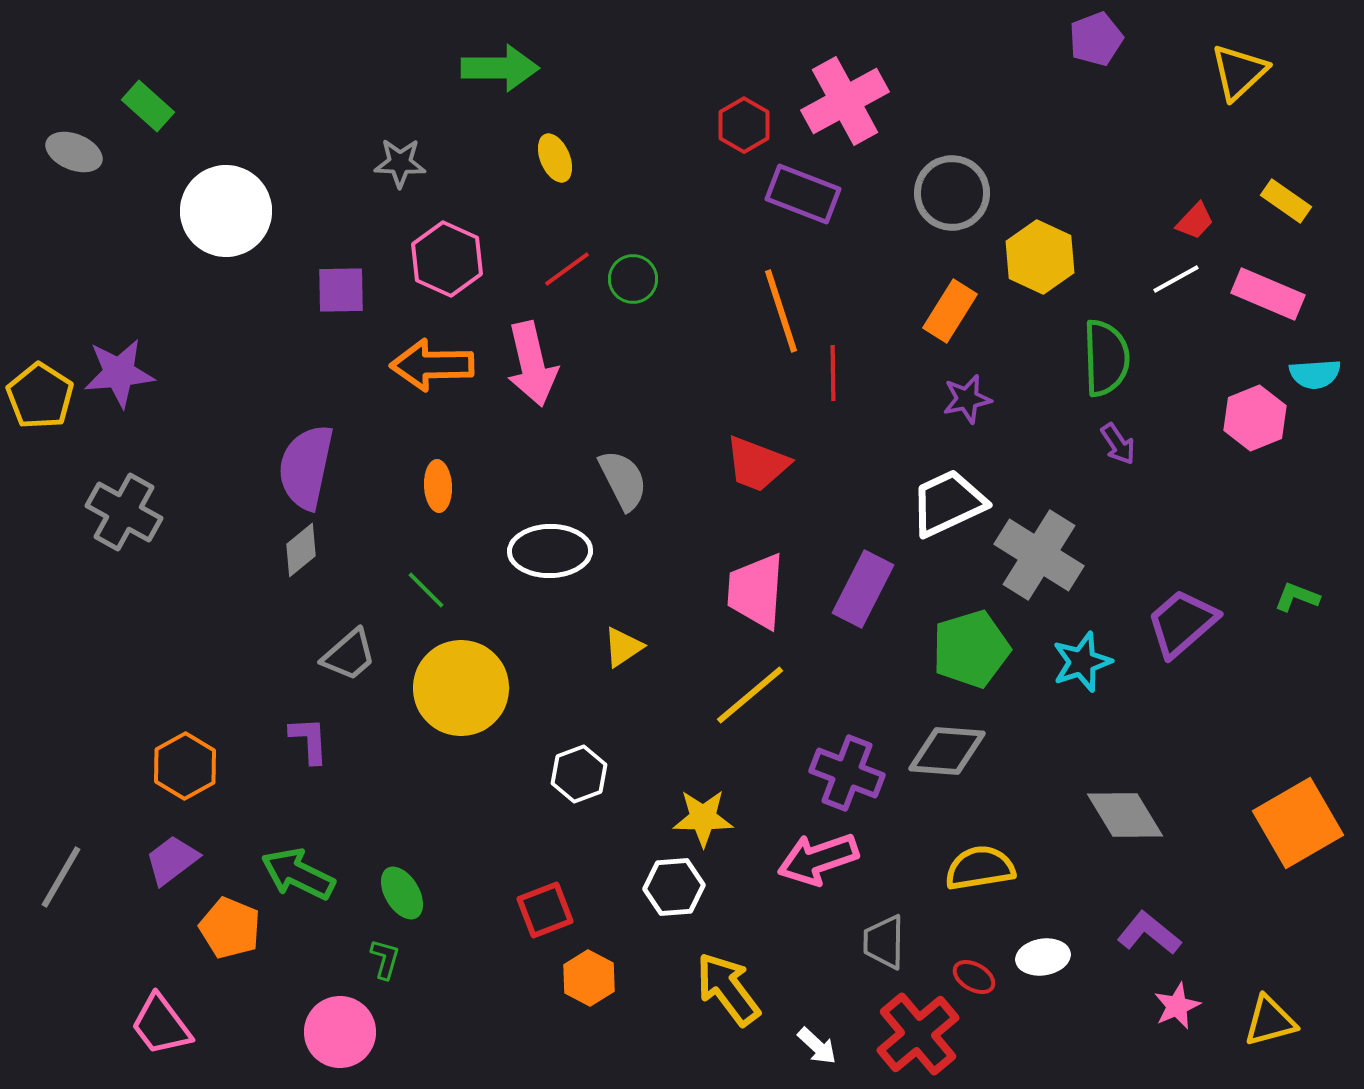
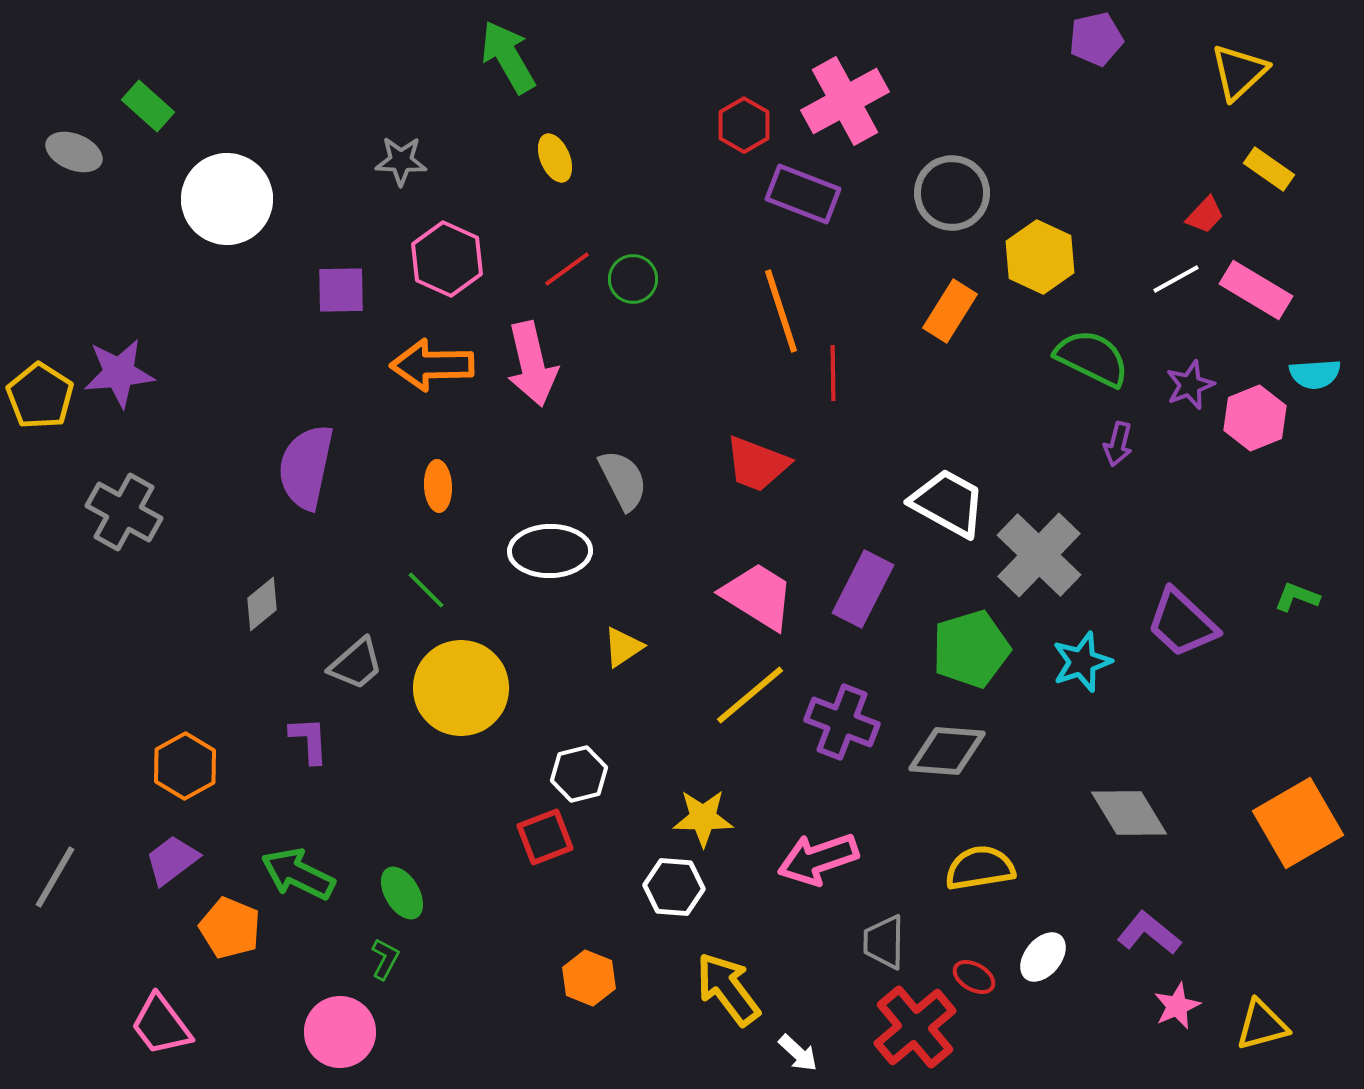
purple pentagon at (1096, 39): rotated 8 degrees clockwise
green arrow at (500, 68): moved 8 px right, 11 px up; rotated 120 degrees counterclockwise
gray star at (400, 163): moved 1 px right, 2 px up
yellow rectangle at (1286, 201): moved 17 px left, 32 px up
white circle at (226, 211): moved 1 px right, 12 px up
red trapezoid at (1195, 221): moved 10 px right, 6 px up
pink rectangle at (1268, 294): moved 12 px left, 4 px up; rotated 8 degrees clockwise
green semicircle at (1106, 358): moved 14 px left; rotated 62 degrees counterclockwise
purple star at (967, 399): moved 223 px right, 14 px up; rotated 9 degrees counterclockwise
purple arrow at (1118, 444): rotated 48 degrees clockwise
white trapezoid at (948, 503): rotated 54 degrees clockwise
gray diamond at (301, 550): moved 39 px left, 54 px down
gray cross at (1039, 555): rotated 12 degrees clockwise
pink trapezoid at (756, 591): moved 2 px right, 5 px down; rotated 118 degrees clockwise
purple trapezoid at (1182, 623): rotated 96 degrees counterclockwise
gray trapezoid at (349, 655): moved 7 px right, 9 px down
purple cross at (847, 773): moved 5 px left, 51 px up
white hexagon at (579, 774): rotated 6 degrees clockwise
gray diamond at (1125, 815): moved 4 px right, 2 px up
gray line at (61, 877): moved 6 px left
white hexagon at (674, 887): rotated 8 degrees clockwise
red square at (545, 910): moved 73 px up
white ellipse at (1043, 957): rotated 42 degrees counterclockwise
green L-shape at (385, 959): rotated 12 degrees clockwise
orange hexagon at (589, 978): rotated 6 degrees counterclockwise
yellow triangle at (1270, 1021): moved 8 px left, 4 px down
red cross at (918, 1034): moved 3 px left, 7 px up
white arrow at (817, 1046): moved 19 px left, 7 px down
